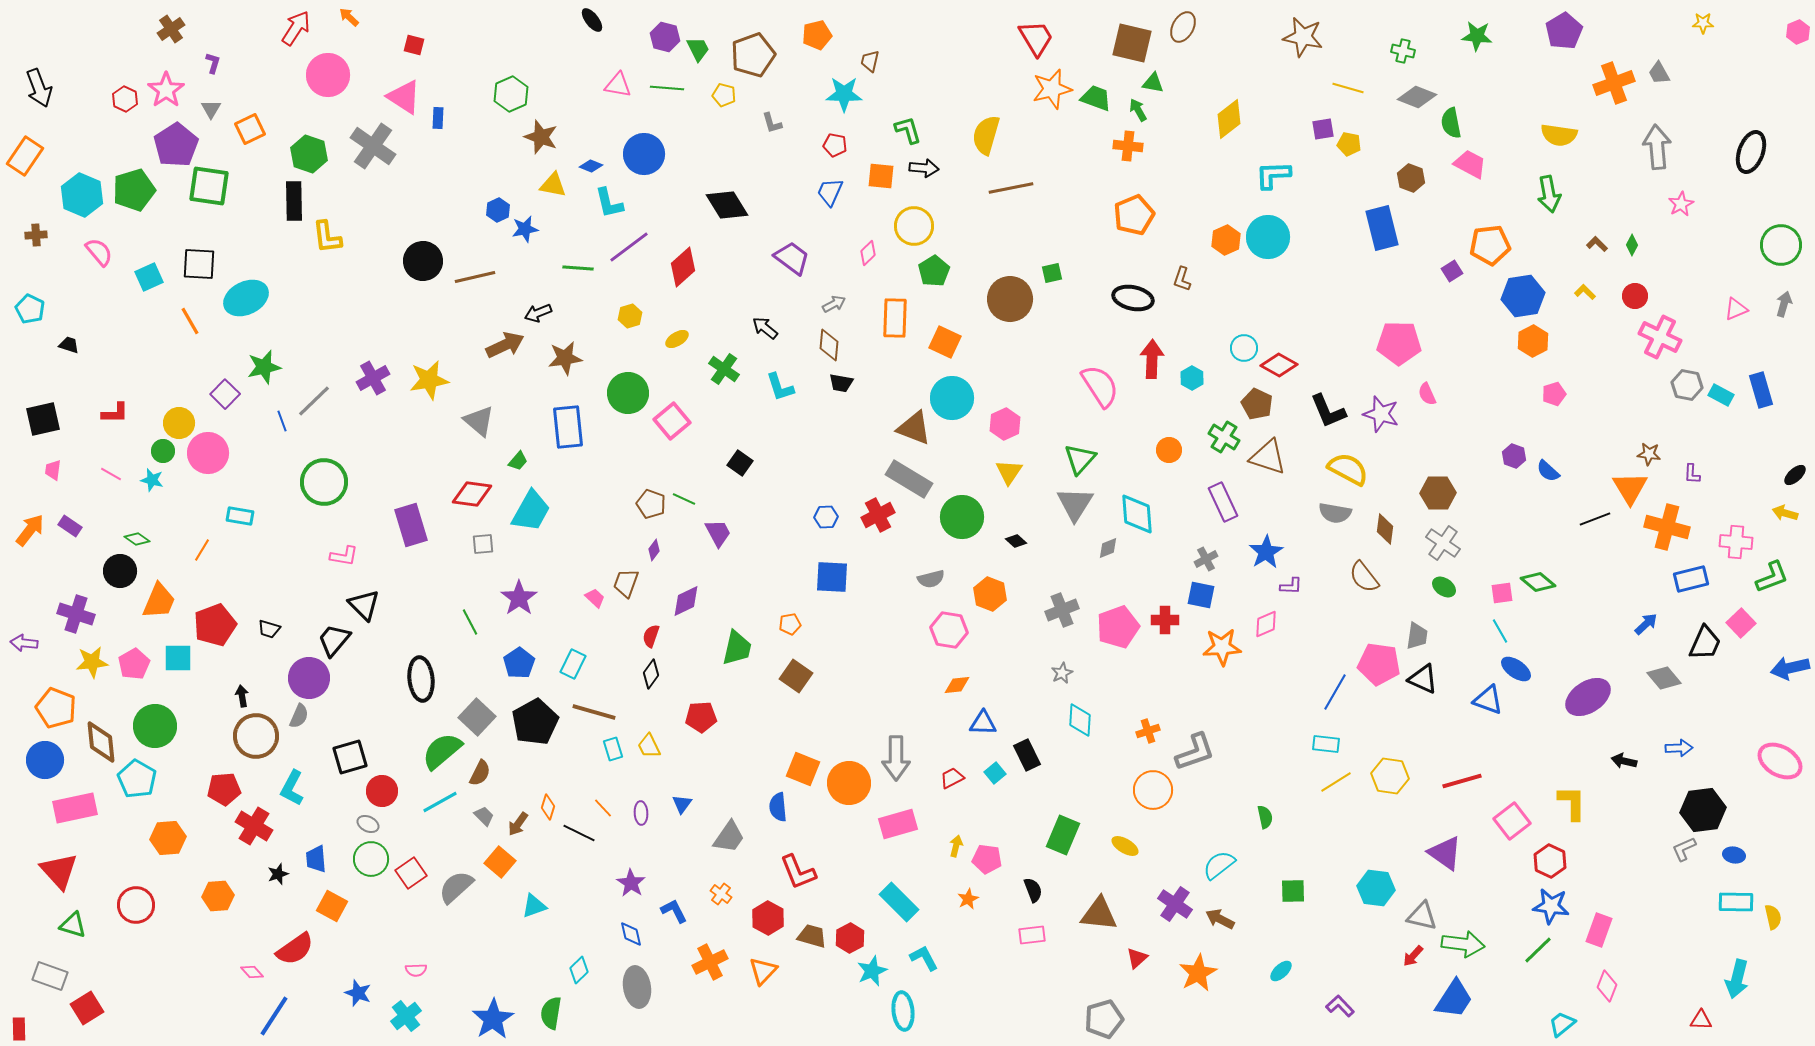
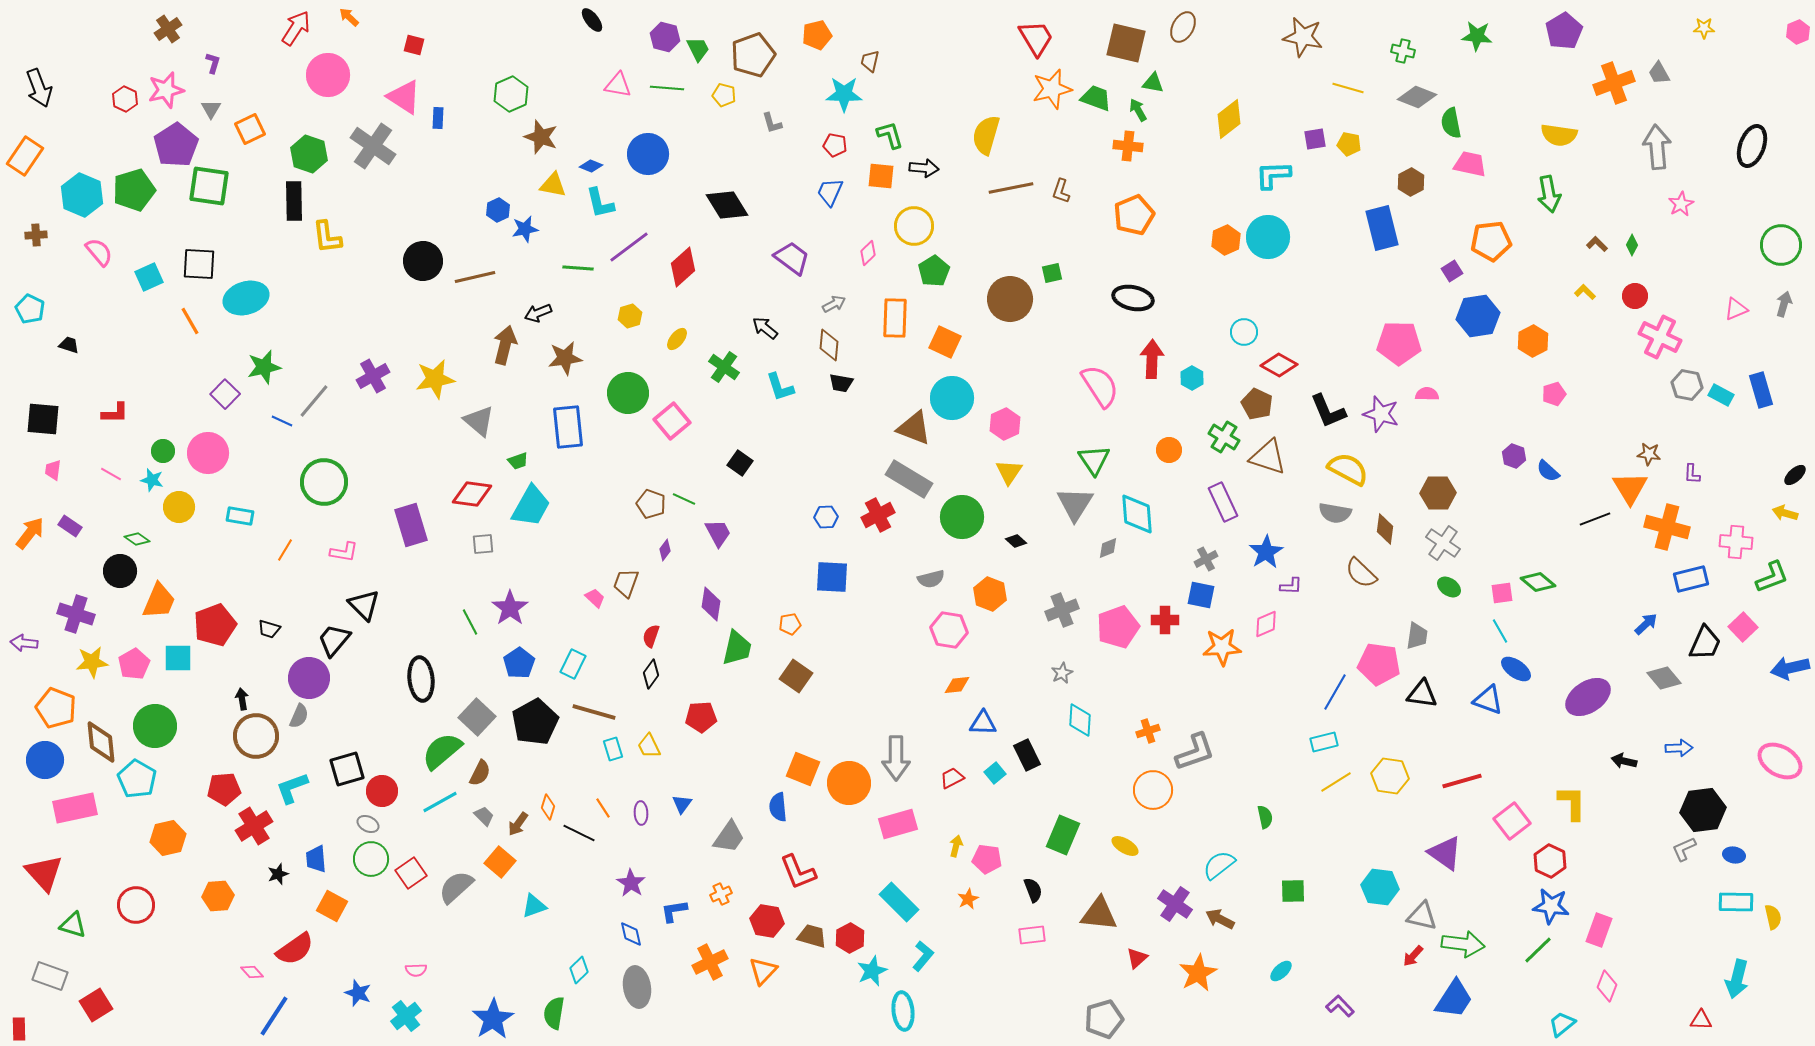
yellow star at (1703, 23): moved 1 px right, 5 px down
brown cross at (171, 29): moved 3 px left
brown square at (1132, 43): moved 6 px left
pink star at (166, 90): rotated 21 degrees clockwise
purple square at (1323, 129): moved 8 px left, 10 px down
green L-shape at (908, 130): moved 18 px left, 5 px down
black ellipse at (1751, 152): moved 1 px right, 6 px up
blue circle at (644, 154): moved 4 px right
pink trapezoid at (1470, 164): rotated 16 degrees counterclockwise
brown hexagon at (1411, 178): moved 4 px down; rotated 12 degrees clockwise
cyan L-shape at (609, 203): moved 9 px left
orange pentagon at (1490, 245): moved 1 px right, 4 px up
brown L-shape at (1182, 279): moved 121 px left, 88 px up
blue hexagon at (1523, 296): moved 45 px left, 20 px down
cyan ellipse at (246, 298): rotated 9 degrees clockwise
yellow ellipse at (677, 339): rotated 20 degrees counterclockwise
brown arrow at (505, 345): rotated 51 degrees counterclockwise
cyan circle at (1244, 348): moved 16 px up
green cross at (724, 369): moved 2 px up
purple cross at (373, 378): moved 2 px up
yellow star at (429, 380): moved 6 px right, 1 px up
pink semicircle at (1427, 394): rotated 115 degrees clockwise
gray line at (314, 401): rotated 6 degrees counterclockwise
black square at (43, 419): rotated 18 degrees clockwise
blue line at (282, 421): rotated 45 degrees counterclockwise
yellow circle at (179, 423): moved 84 px down
green triangle at (1080, 459): moved 14 px right, 1 px down; rotated 16 degrees counterclockwise
green trapezoid at (518, 461): rotated 30 degrees clockwise
cyan trapezoid at (531, 511): moved 5 px up
orange arrow at (30, 530): moved 3 px down
orange line at (202, 550): moved 83 px right
purple diamond at (654, 550): moved 11 px right
pink L-shape at (344, 556): moved 4 px up
brown semicircle at (1364, 577): moved 3 px left, 4 px up; rotated 8 degrees counterclockwise
green ellipse at (1444, 587): moved 5 px right
purple star at (519, 598): moved 9 px left, 10 px down
purple diamond at (686, 601): moved 25 px right, 3 px down; rotated 56 degrees counterclockwise
pink square at (1741, 623): moved 2 px right, 4 px down
black triangle at (1423, 679): moved 1 px left, 15 px down; rotated 16 degrees counterclockwise
black arrow at (242, 696): moved 3 px down
cyan rectangle at (1326, 744): moved 2 px left, 2 px up; rotated 20 degrees counterclockwise
black square at (350, 757): moved 3 px left, 12 px down
cyan L-shape at (292, 788): rotated 42 degrees clockwise
orange line at (603, 808): rotated 10 degrees clockwise
red cross at (254, 826): rotated 27 degrees clockwise
orange hexagon at (168, 838): rotated 8 degrees counterclockwise
red triangle at (59, 871): moved 15 px left, 2 px down
cyan hexagon at (1376, 888): moved 4 px right, 1 px up
orange cross at (721, 894): rotated 30 degrees clockwise
blue L-shape at (674, 911): rotated 72 degrees counterclockwise
red hexagon at (768, 918): moved 1 px left, 3 px down; rotated 20 degrees counterclockwise
cyan L-shape at (924, 958): moved 1 px left, 2 px up; rotated 68 degrees clockwise
red square at (87, 1008): moved 9 px right, 3 px up
green semicircle at (551, 1013): moved 3 px right
